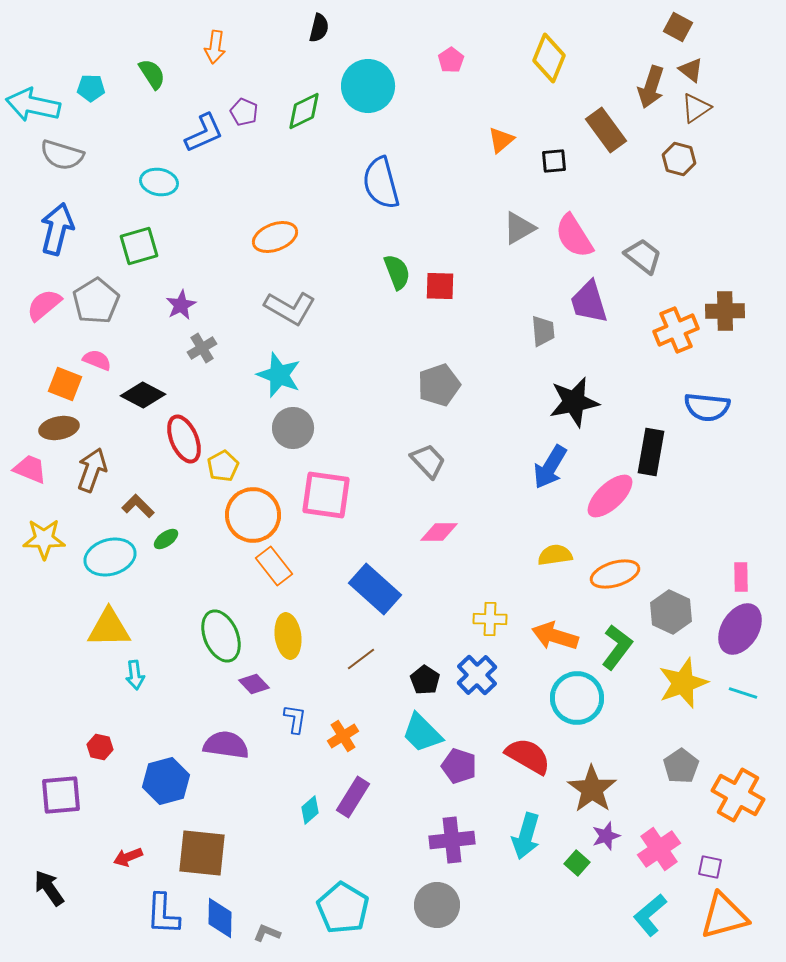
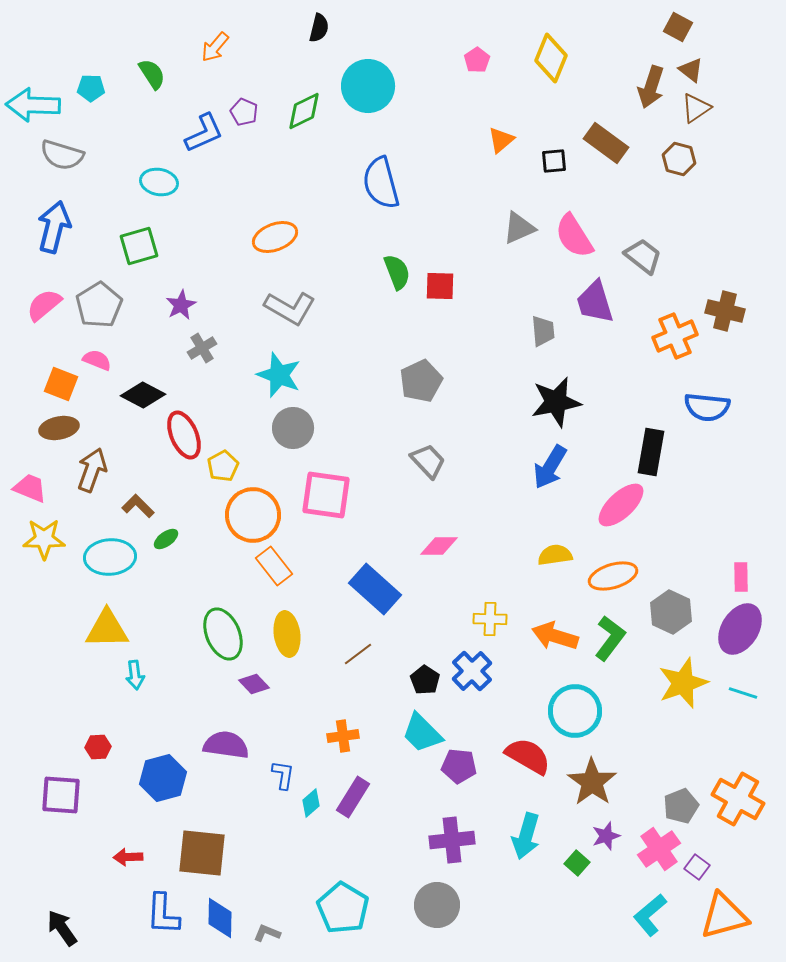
orange arrow at (215, 47): rotated 32 degrees clockwise
yellow diamond at (549, 58): moved 2 px right
pink pentagon at (451, 60): moved 26 px right
cyan arrow at (33, 105): rotated 10 degrees counterclockwise
brown rectangle at (606, 130): moved 13 px down; rotated 18 degrees counterclockwise
gray triangle at (519, 228): rotated 6 degrees clockwise
blue arrow at (57, 229): moved 3 px left, 2 px up
gray pentagon at (96, 301): moved 3 px right, 4 px down
purple trapezoid at (589, 302): moved 6 px right
brown cross at (725, 311): rotated 15 degrees clockwise
orange cross at (676, 330): moved 1 px left, 6 px down
orange square at (65, 384): moved 4 px left
gray pentagon at (439, 385): moved 18 px left, 4 px up; rotated 6 degrees counterclockwise
black star at (574, 402): moved 18 px left
red ellipse at (184, 439): moved 4 px up
pink trapezoid at (30, 469): moved 19 px down
pink ellipse at (610, 496): moved 11 px right, 9 px down
pink diamond at (439, 532): moved 14 px down
cyan ellipse at (110, 557): rotated 12 degrees clockwise
orange ellipse at (615, 574): moved 2 px left, 2 px down
yellow triangle at (109, 628): moved 2 px left, 1 px down
green ellipse at (221, 636): moved 2 px right, 2 px up
yellow ellipse at (288, 636): moved 1 px left, 2 px up
green L-shape at (617, 647): moved 7 px left, 9 px up
brown line at (361, 659): moved 3 px left, 5 px up
blue cross at (477, 675): moved 5 px left, 4 px up
cyan circle at (577, 698): moved 2 px left, 13 px down
blue L-shape at (295, 719): moved 12 px left, 56 px down
orange cross at (343, 736): rotated 24 degrees clockwise
red hexagon at (100, 747): moved 2 px left; rotated 15 degrees counterclockwise
purple pentagon at (459, 766): rotated 12 degrees counterclockwise
gray pentagon at (681, 766): moved 40 px down; rotated 12 degrees clockwise
blue hexagon at (166, 781): moved 3 px left, 3 px up
brown star at (592, 789): moved 7 px up
purple square at (61, 795): rotated 9 degrees clockwise
orange cross at (738, 795): moved 4 px down
cyan diamond at (310, 810): moved 1 px right, 7 px up
red arrow at (128, 857): rotated 20 degrees clockwise
purple square at (710, 867): moved 13 px left; rotated 25 degrees clockwise
black arrow at (49, 888): moved 13 px right, 40 px down
